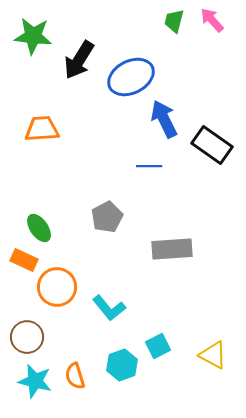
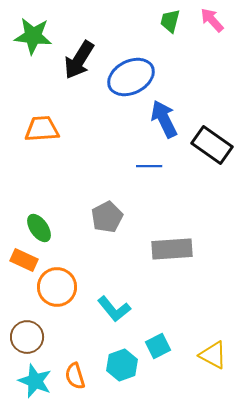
green trapezoid: moved 4 px left
cyan L-shape: moved 5 px right, 1 px down
cyan star: rotated 8 degrees clockwise
